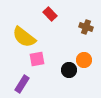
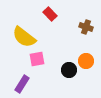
orange circle: moved 2 px right, 1 px down
